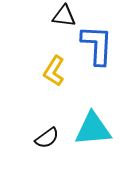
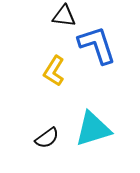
blue L-shape: rotated 21 degrees counterclockwise
cyan triangle: rotated 12 degrees counterclockwise
